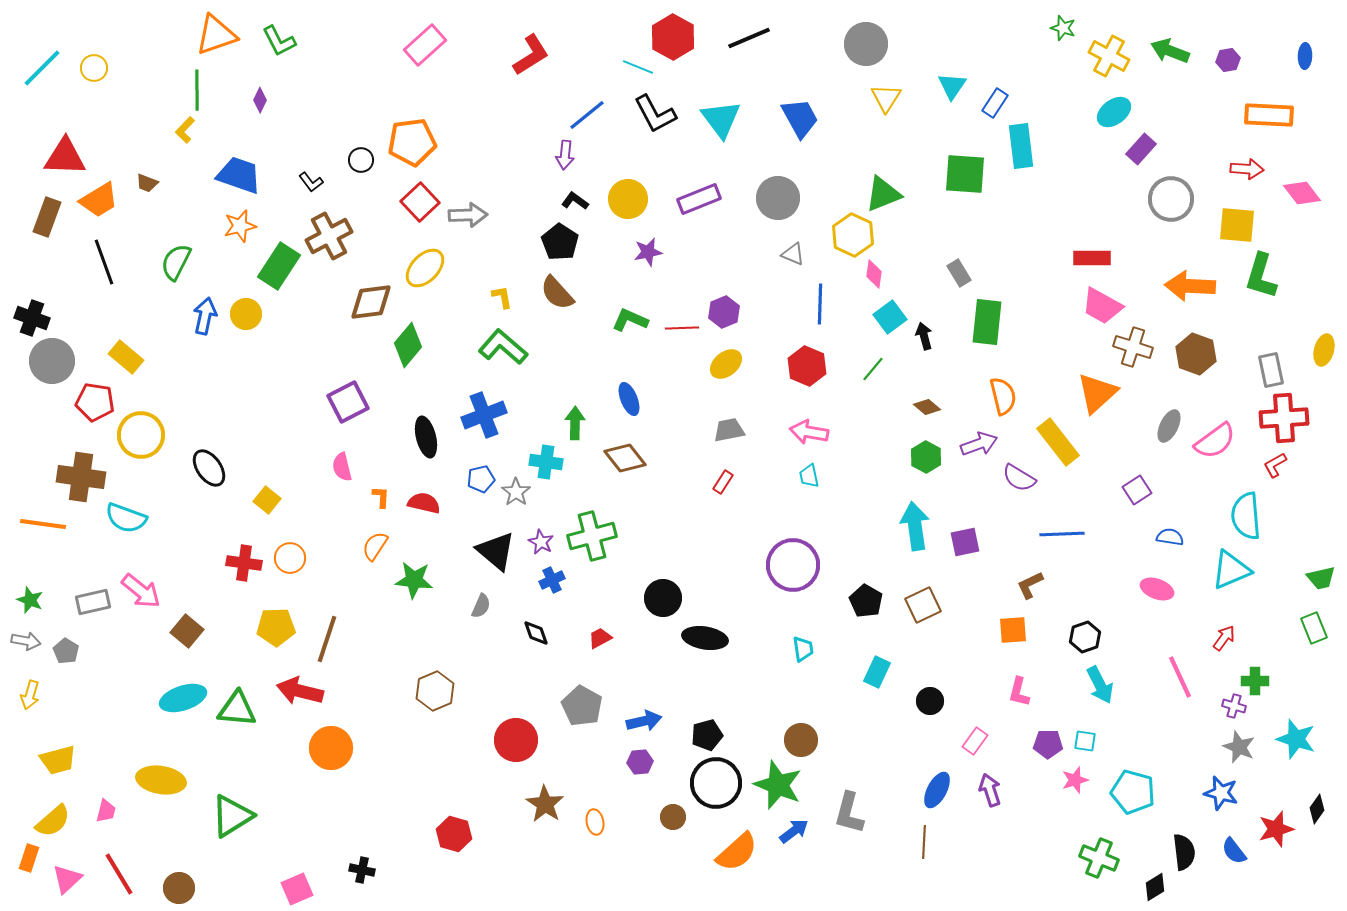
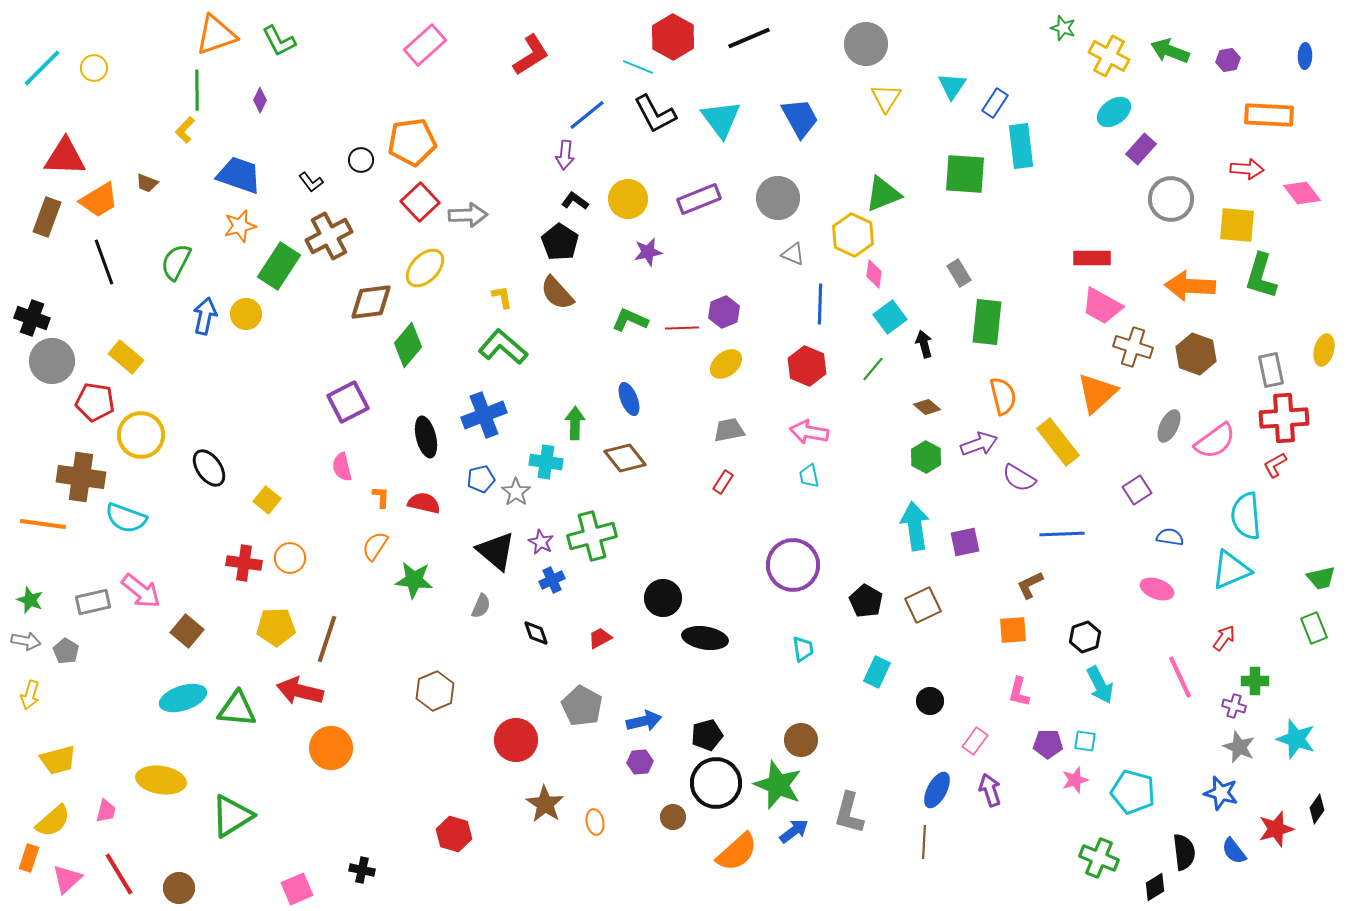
black arrow at (924, 336): moved 8 px down
